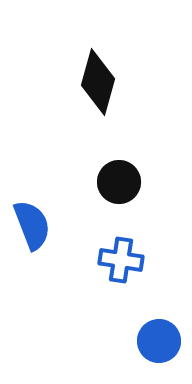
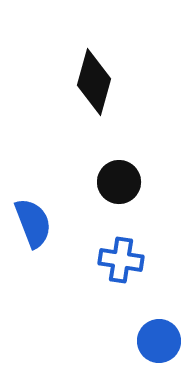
black diamond: moved 4 px left
blue semicircle: moved 1 px right, 2 px up
